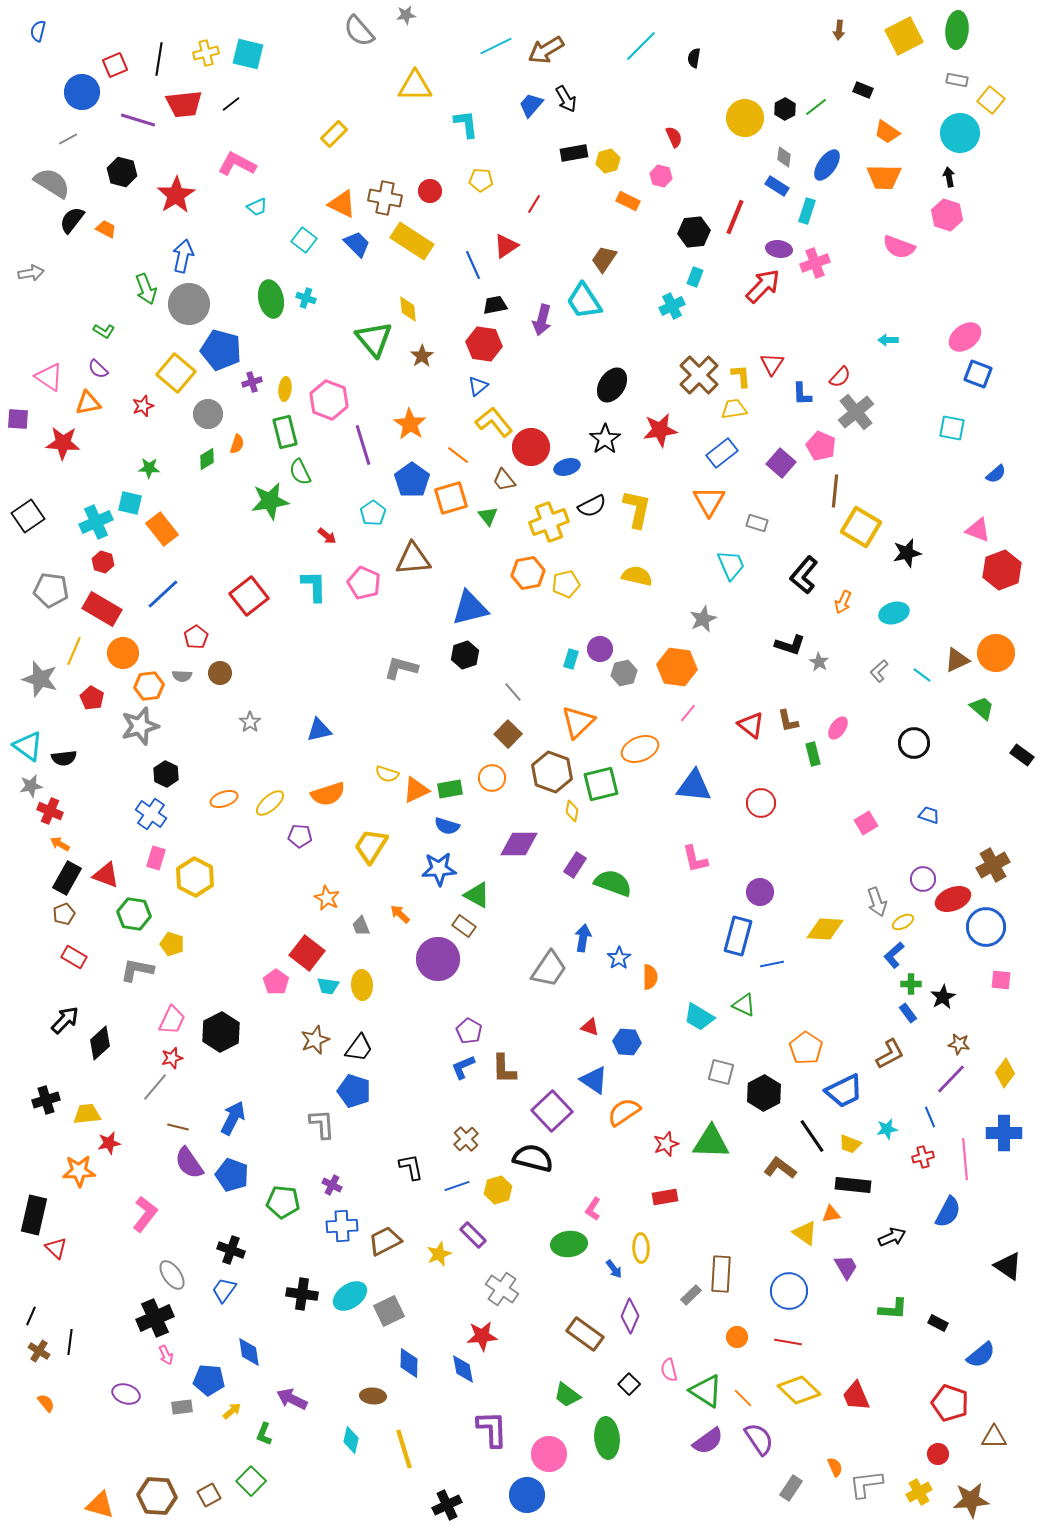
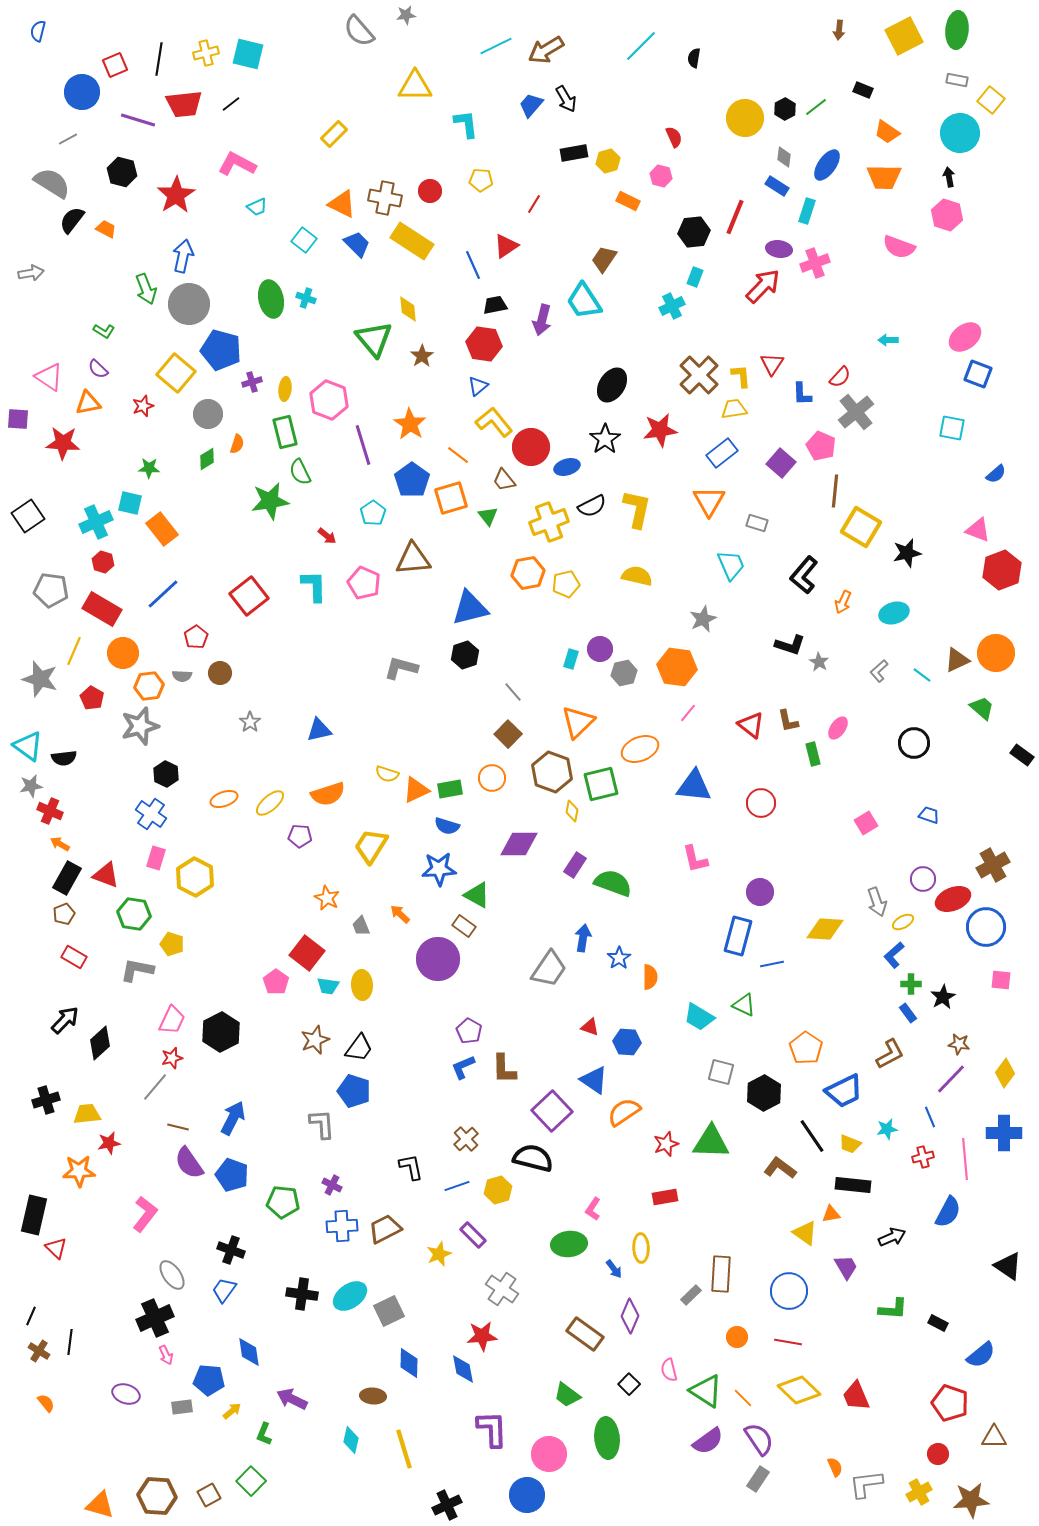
brown trapezoid at (385, 1241): moved 12 px up
gray rectangle at (791, 1488): moved 33 px left, 9 px up
